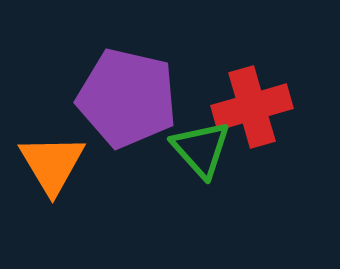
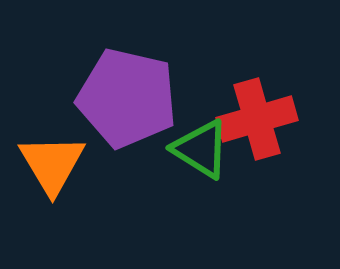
red cross: moved 5 px right, 12 px down
green triangle: rotated 16 degrees counterclockwise
